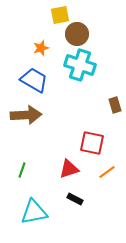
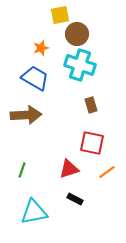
blue trapezoid: moved 1 px right, 2 px up
brown rectangle: moved 24 px left
